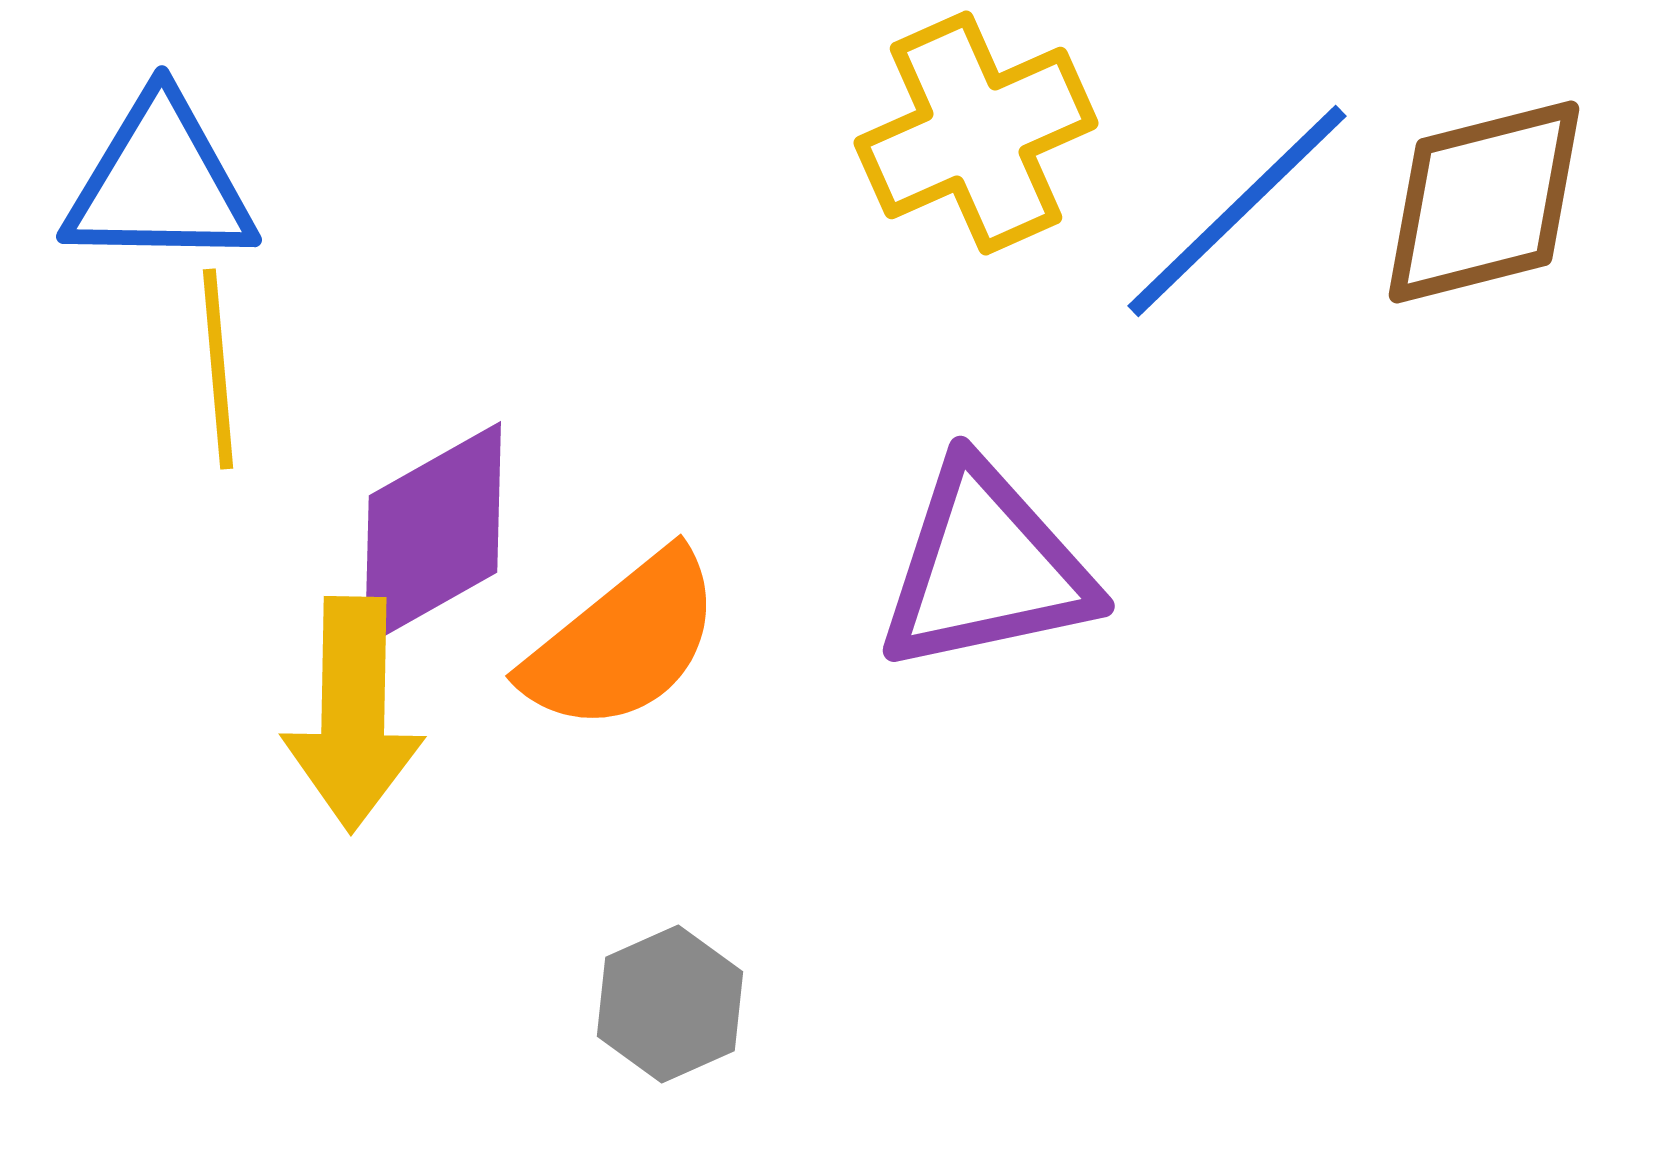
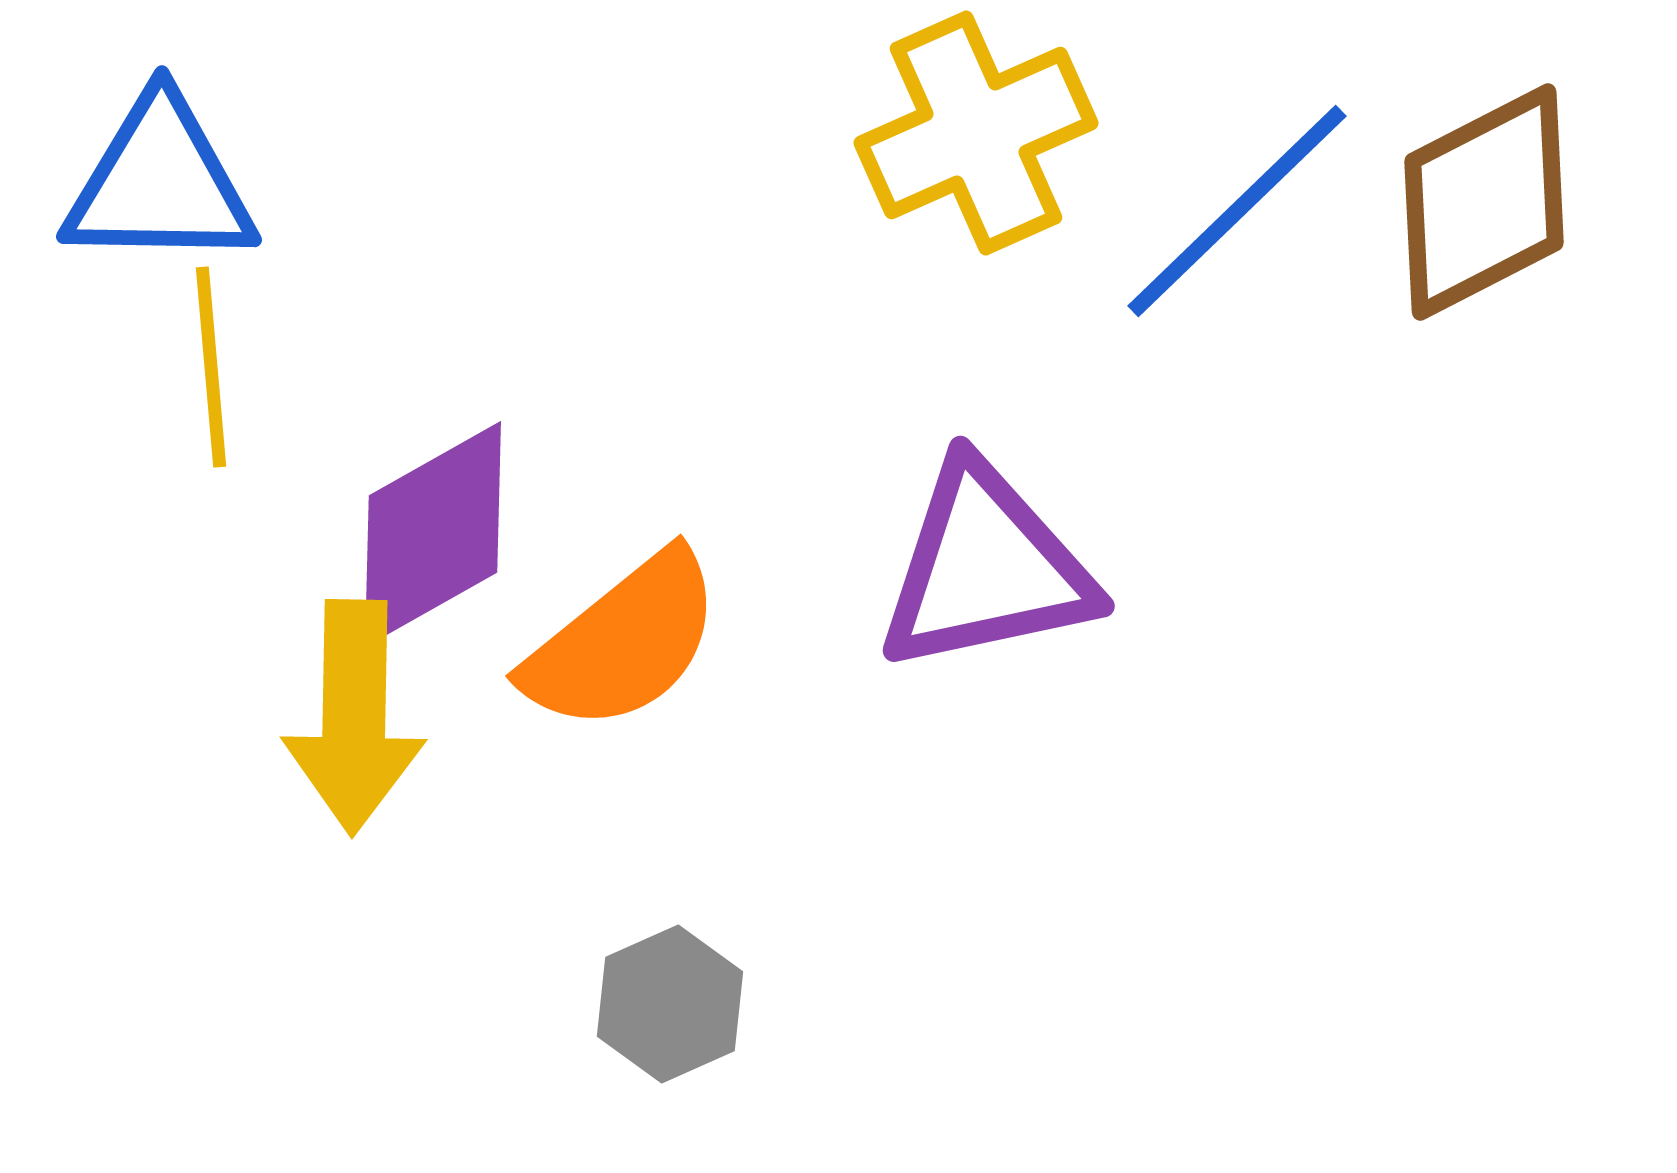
brown diamond: rotated 13 degrees counterclockwise
yellow line: moved 7 px left, 2 px up
yellow arrow: moved 1 px right, 3 px down
